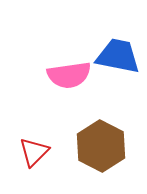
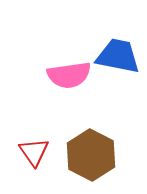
brown hexagon: moved 10 px left, 9 px down
red triangle: rotated 20 degrees counterclockwise
